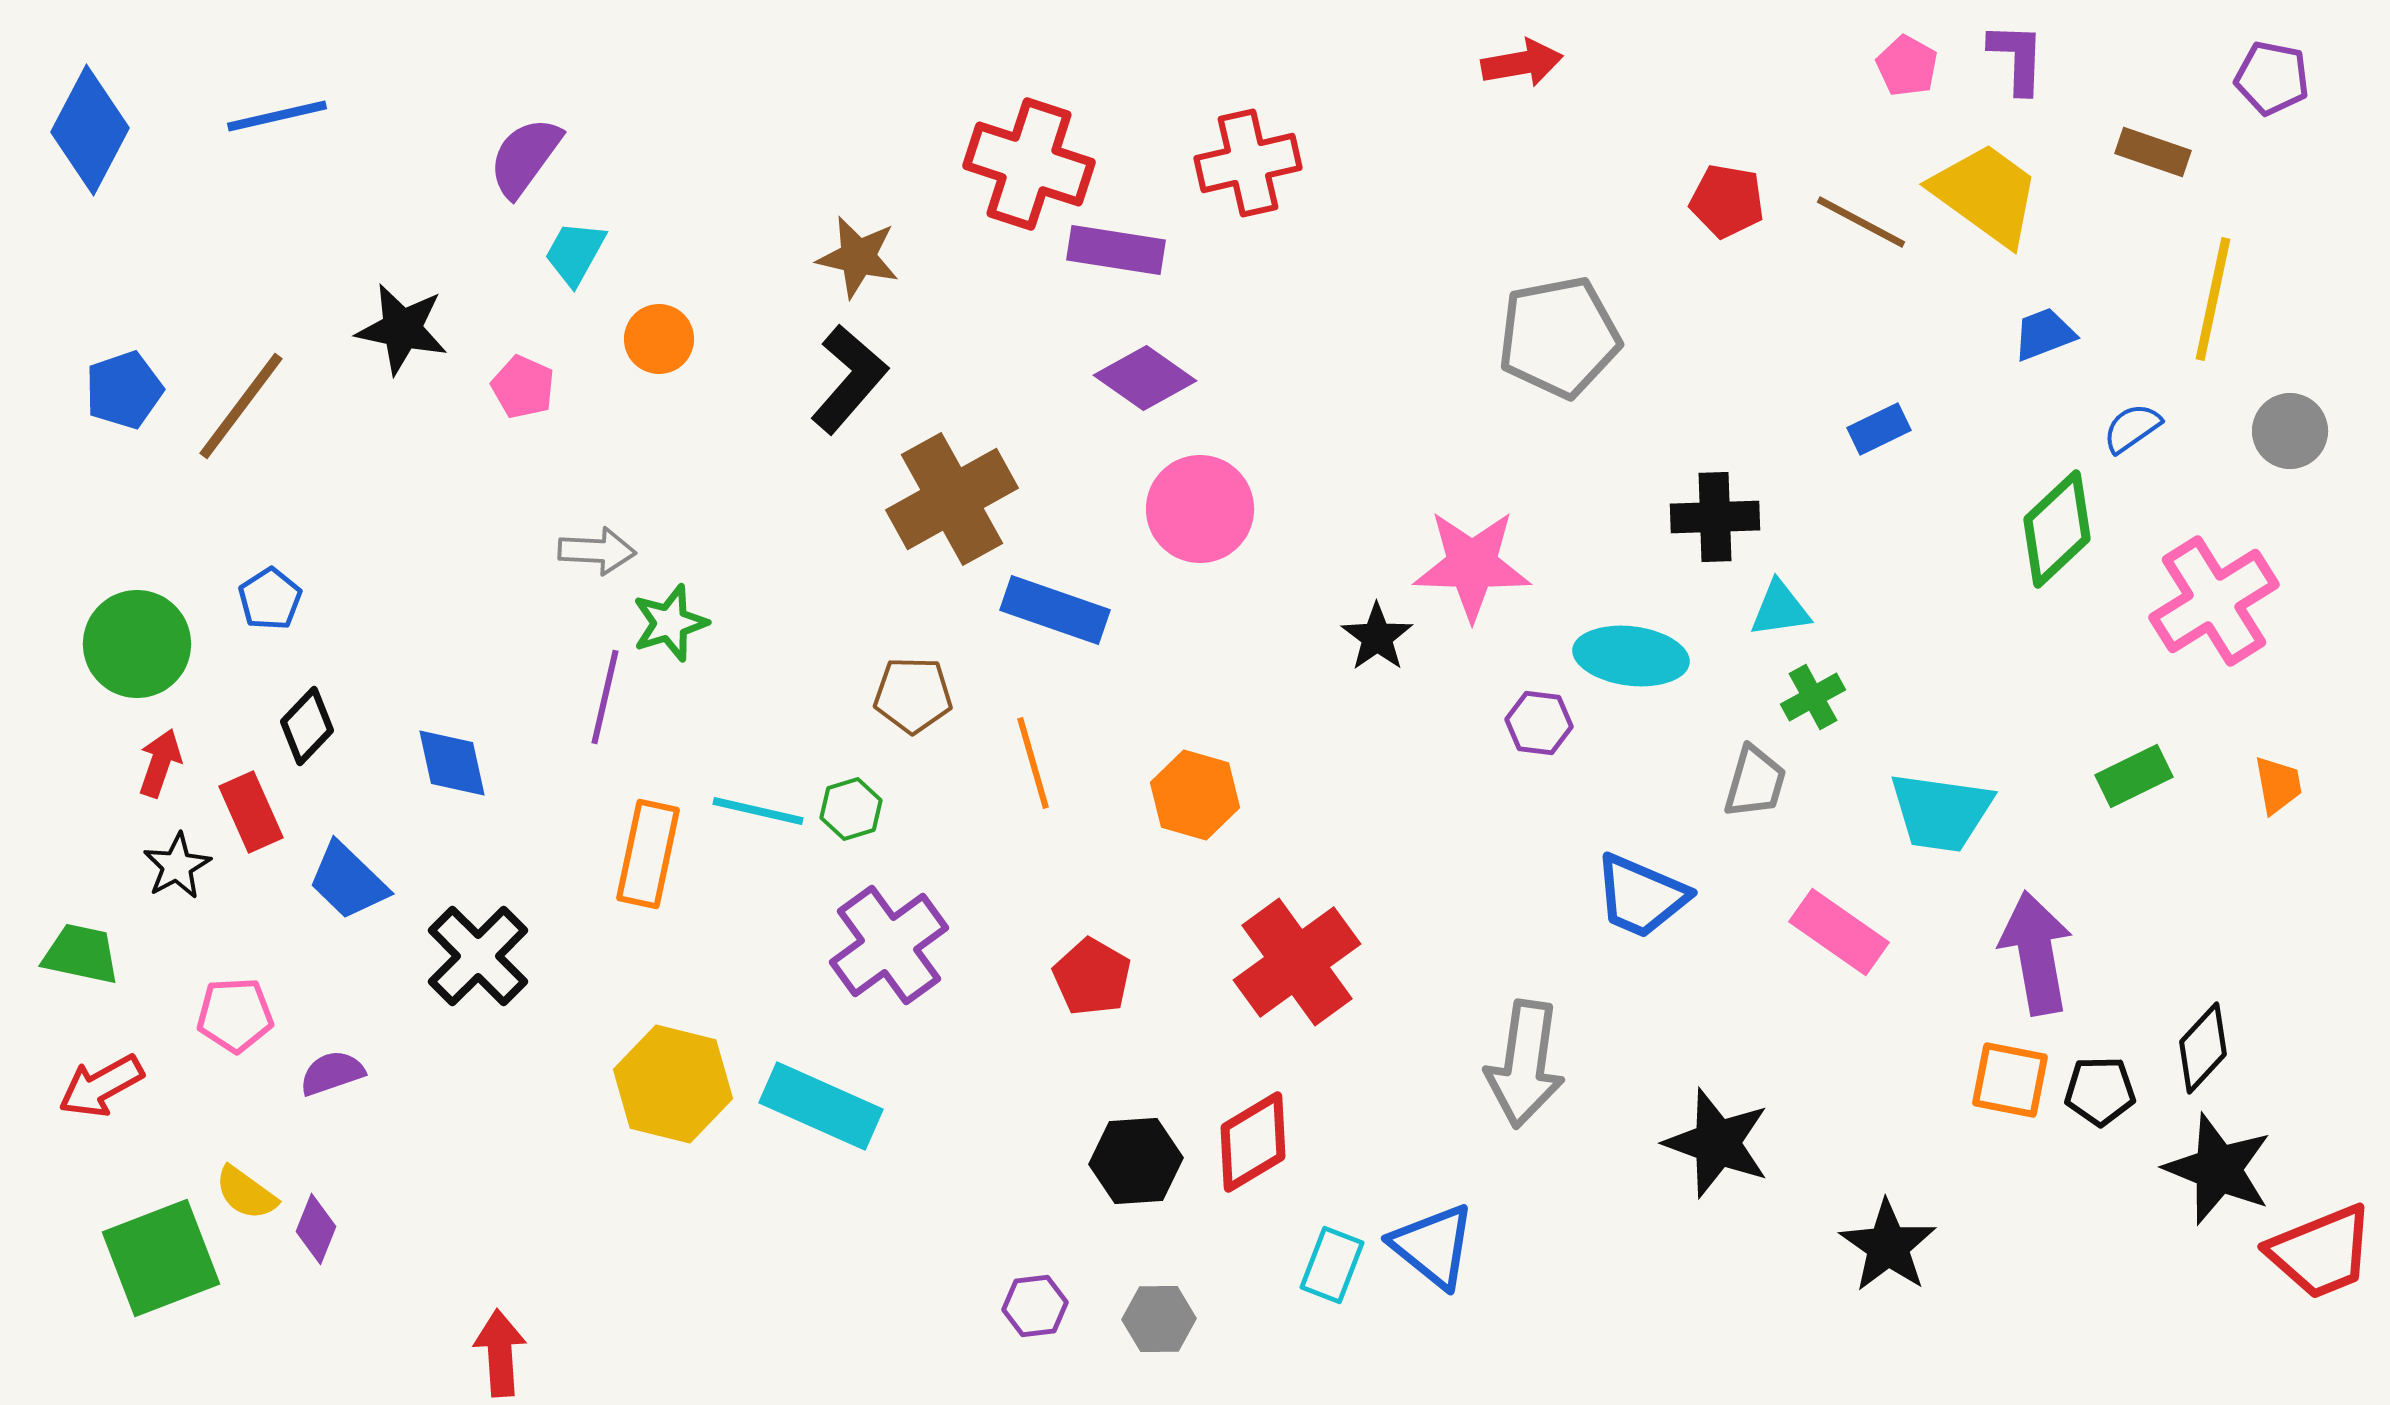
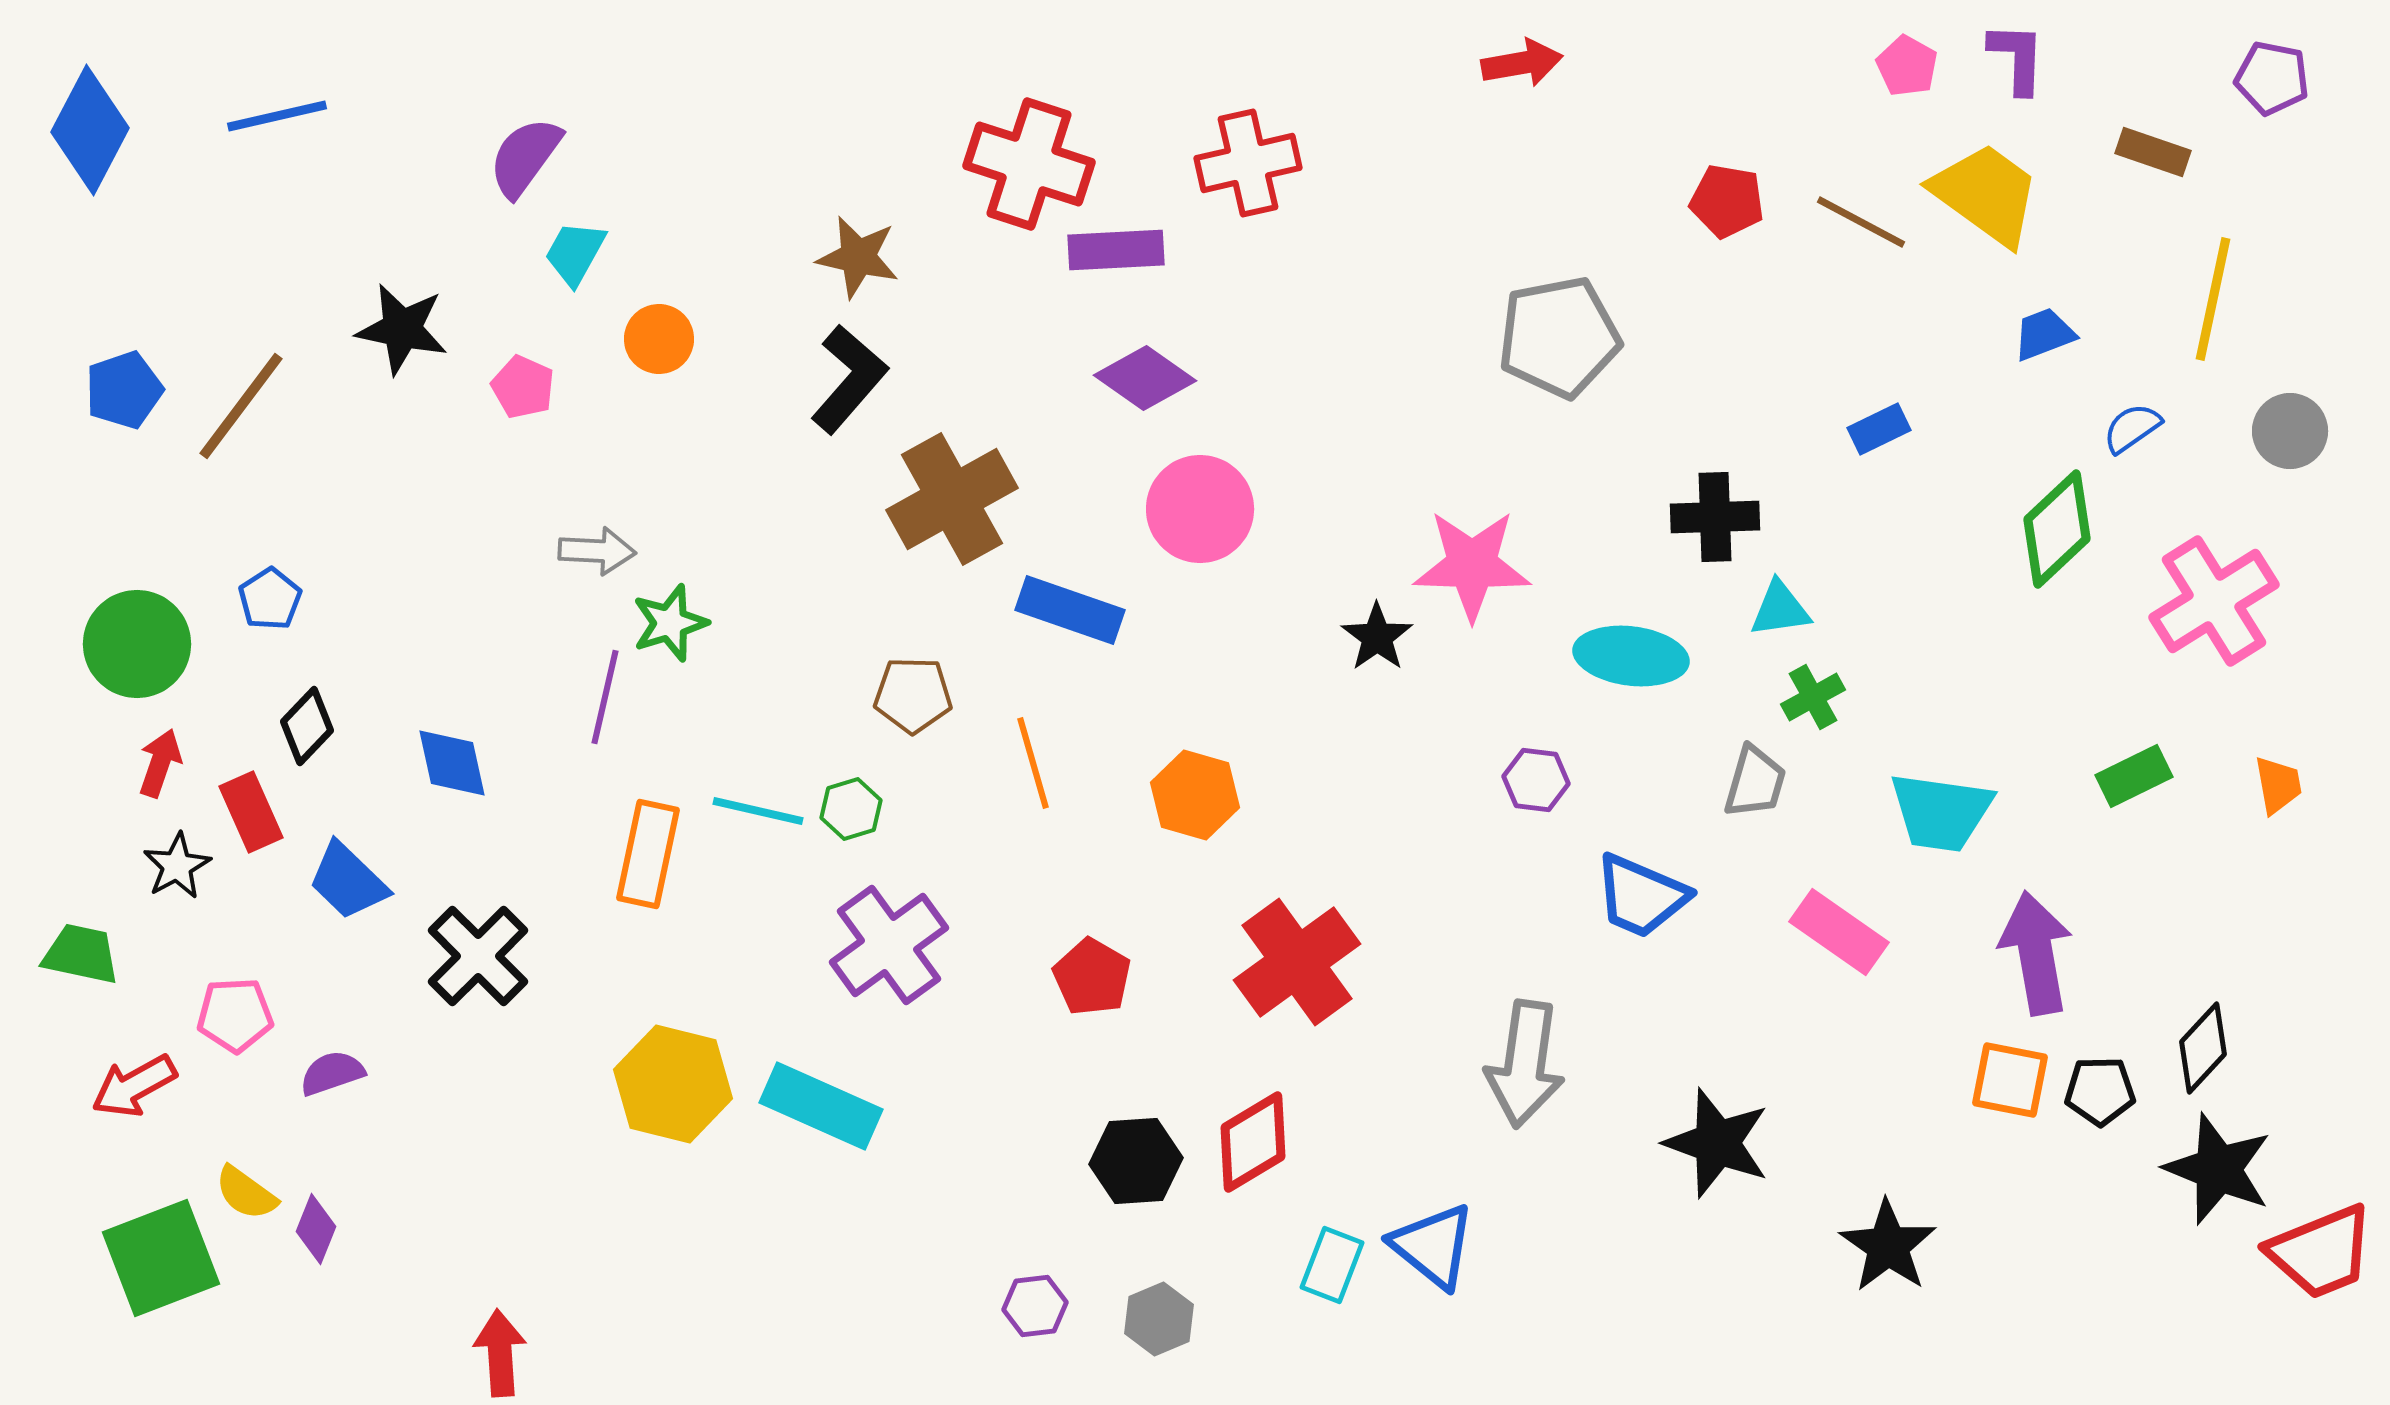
purple rectangle at (1116, 250): rotated 12 degrees counterclockwise
blue rectangle at (1055, 610): moved 15 px right
purple hexagon at (1539, 723): moved 3 px left, 57 px down
red arrow at (101, 1086): moved 33 px right
gray hexagon at (1159, 1319): rotated 22 degrees counterclockwise
